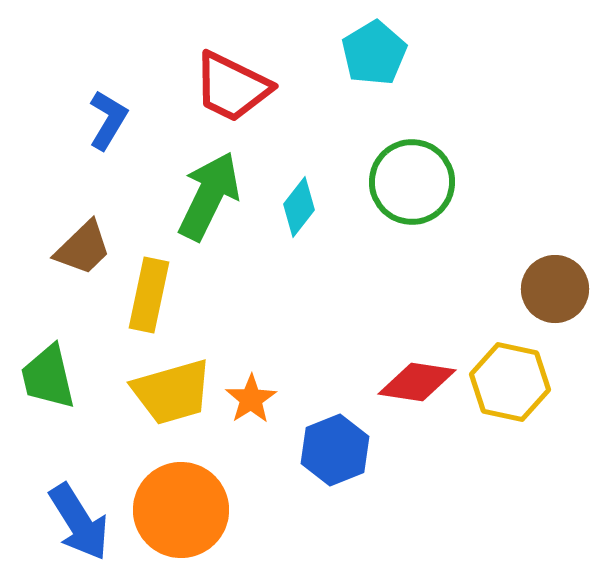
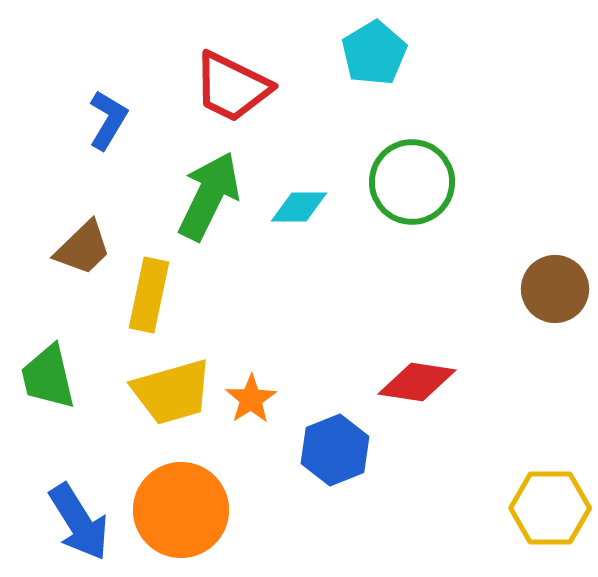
cyan diamond: rotated 52 degrees clockwise
yellow hexagon: moved 40 px right, 126 px down; rotated 12 degrees counterclockwise
